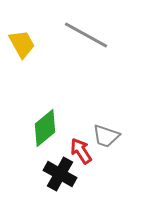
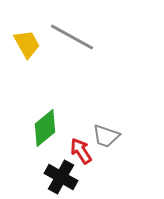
gray line: moved 14 px left, 2 px down
yellow trapezoid: moved 5 px right
black cross: moved 1 px right, 3 px down
